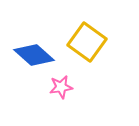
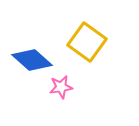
blue diamond: moved 2 px left, 5 px down
